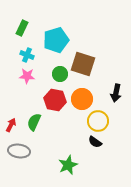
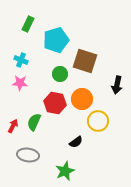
green rectangle: moved 6 px right, 4 px up
cyan cross: moved 6 px left, 5 px down
brown square: moved 2 px right, 3 px up
pink star: moved 7 px left, 7 px down
black arrow: moved 1 px right, 8 px up
red hexagon: moved 3 px down
red arrow: moved 2 px right, 1 px down
black semicircle: moved 19 px left; rotated 72 degrees counterclockwise
gray ellipse: moved 9 px right, 4 px down
green star: moved 3 px left, 6 px down
